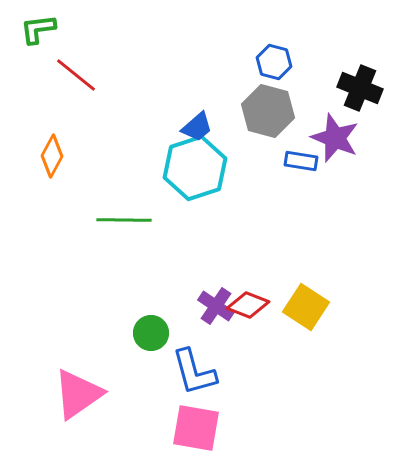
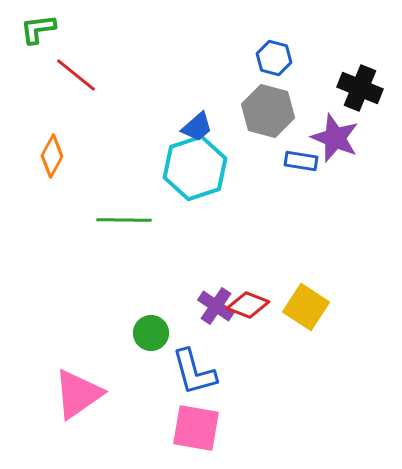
blue hexagon: moved 4 px up
